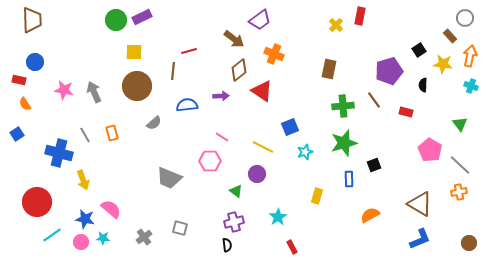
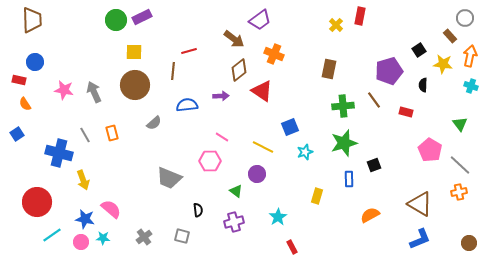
brown circle at (137, 86): moved 2 px left, 1 px up
gray square at (180, 228): moved 2 px right, 8 px down
black semicircle at (227, 245): moved 29 px left, 35 px up
